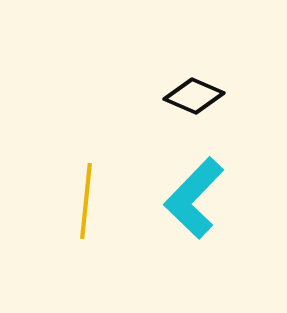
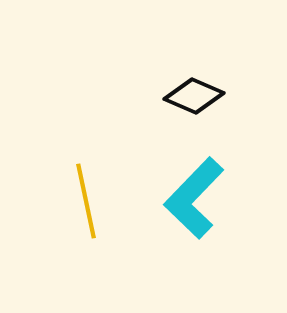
yellow line: rotated 18 degrees counterclockwise
